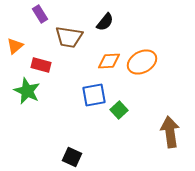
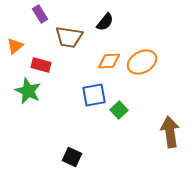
green star: moved 1 px right
